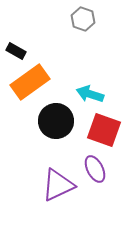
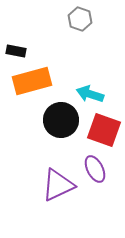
gray hexagon: moved 3 px left
black rectangle: rotated 18 degrees counterclockwise
orange rectangle: moved 2 px right, 1 px up; rotated 21 degrees clockwise
black circle: moved 5 px right, 1 px up
